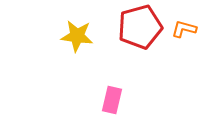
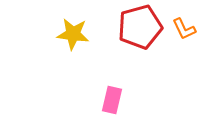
orange L-shape: rotated 130 degrees counterclockwise
yellow star: moved 4 px left, 2 px up
